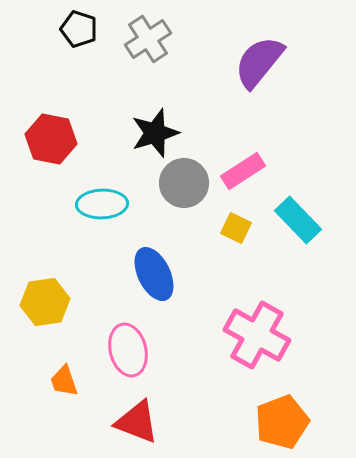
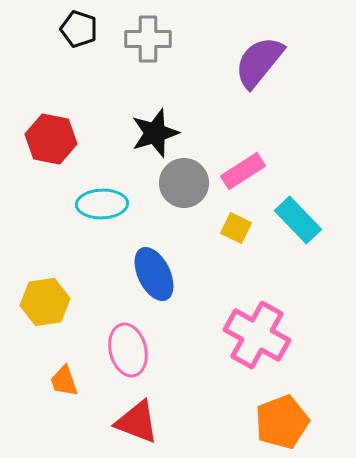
gray cross: rotated 33 degrees clockwise
